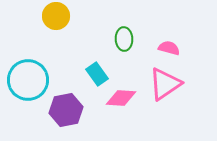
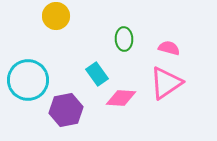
pink triangle: moved 1 px right, 1 px up
